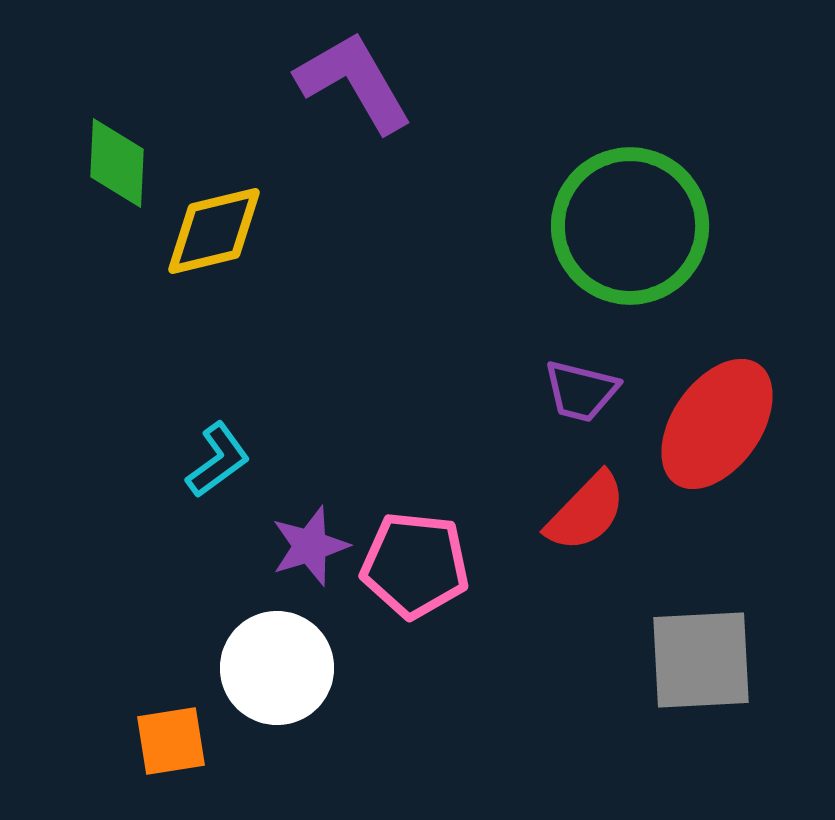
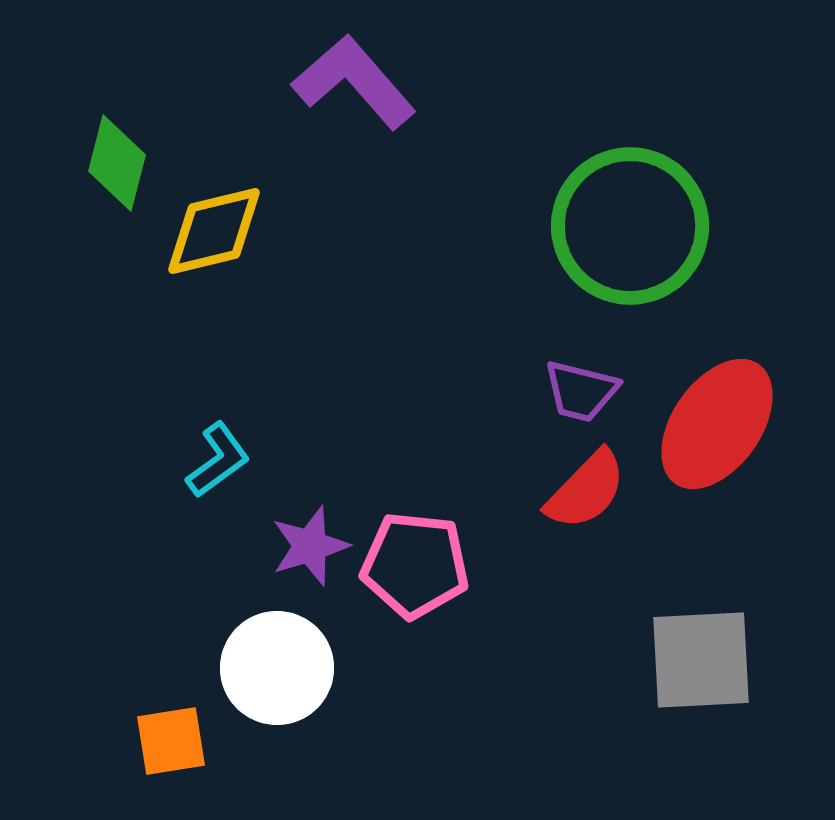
purple L-shape: rotated 11 degrees counterclockwise
green diamond: rotated 12 degrees clockwise
red semicircle: moved 22 px up
